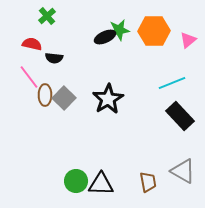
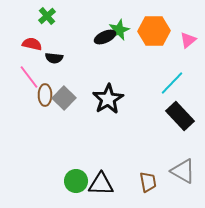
green star: rotated 15 degrees counterclockwise
cyan line: rotated 24 degrees counterclockwise
